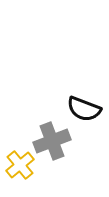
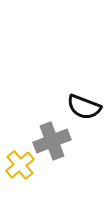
black semicircle: moved 2 px up
